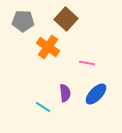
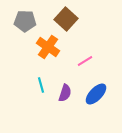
gray pentagon: moved 2 px right
pink line: moved 2 px left, 2 px up; rotated 42 degrees counterclockwise
purple semicircle: rotated 24 degrees clockwise
cyan line: moved 2 px left, 22 px up; rotated 42 degrees clockwise
